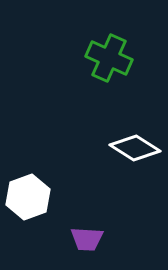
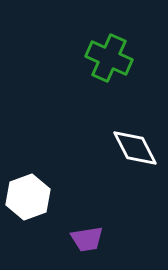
white diamond: rotated 30 degrees clockwise
purple trapezoid: rotated 12 degrees counterclockwise
